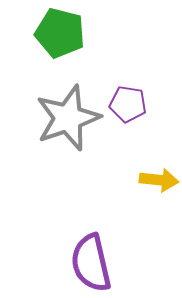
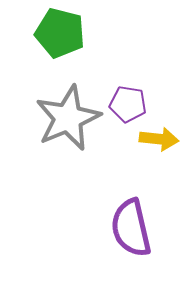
gray star: rotated 4 degrees counterclockwise
yellow arrow: moved 41 px up
purple semicircle: moved 40 px right, 35 px up
